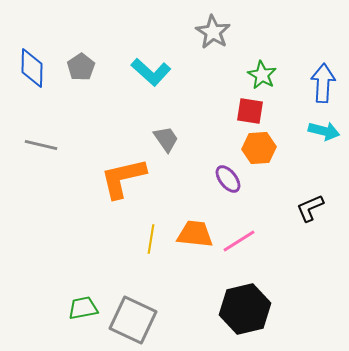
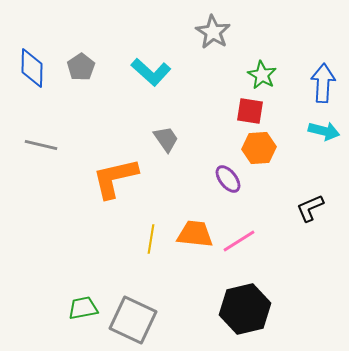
orange L-shape: moved 8 px left
